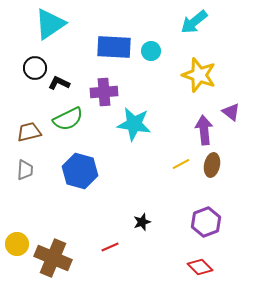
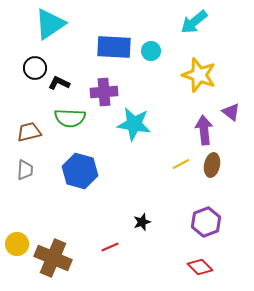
green semicircle: moved 2 px right, 1 px up; rotated 28 degrees clockwise
